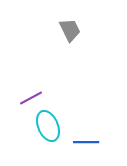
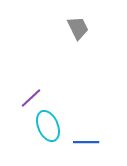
gray trapezoid: moved 8 px right, 2 px up
purple line: rotated 15 degrees counterclockwise
